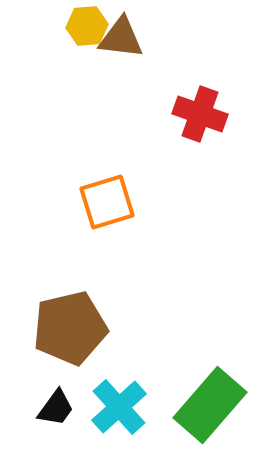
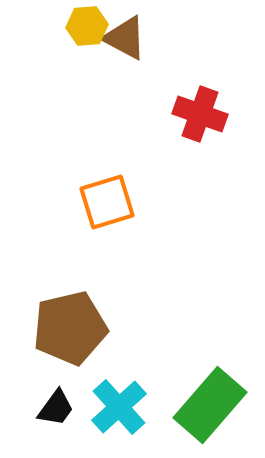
brown triangle: moved 4 px right; rotated 21 degrees clockwise
